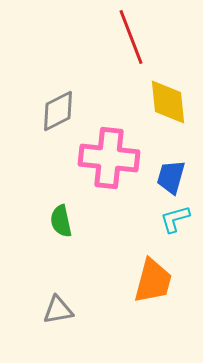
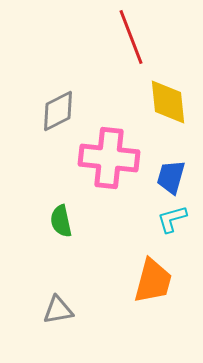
cyan L-shape: moved 3 px left
